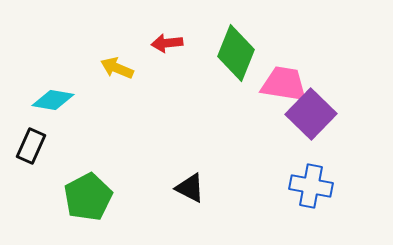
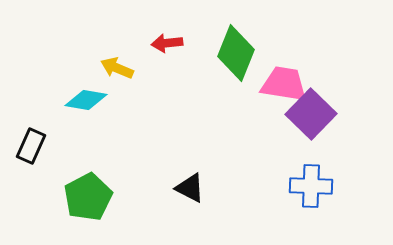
cyan diamond: moved 33 px right
blue cross: rotated 9 degrees counterclockwise
